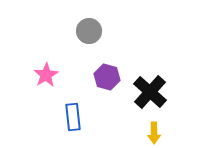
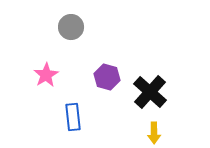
gray circle: moved 18 px left, 4 px up
